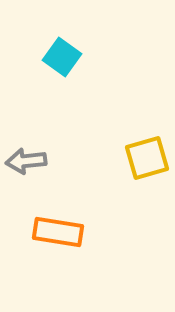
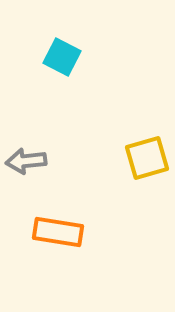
cyan square: rotated 9 degrees counterclockwise
